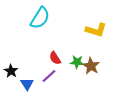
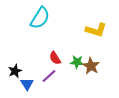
black star: moved 4 px right; rotated 16 degrees clockwise
